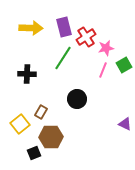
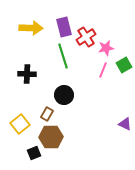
green line: moved 2 px up; rotated 50 degrees counterclockwise
black circle: moved 13 px left, 4 px up
brown rectangle: moved 6 px right, 2 px down
